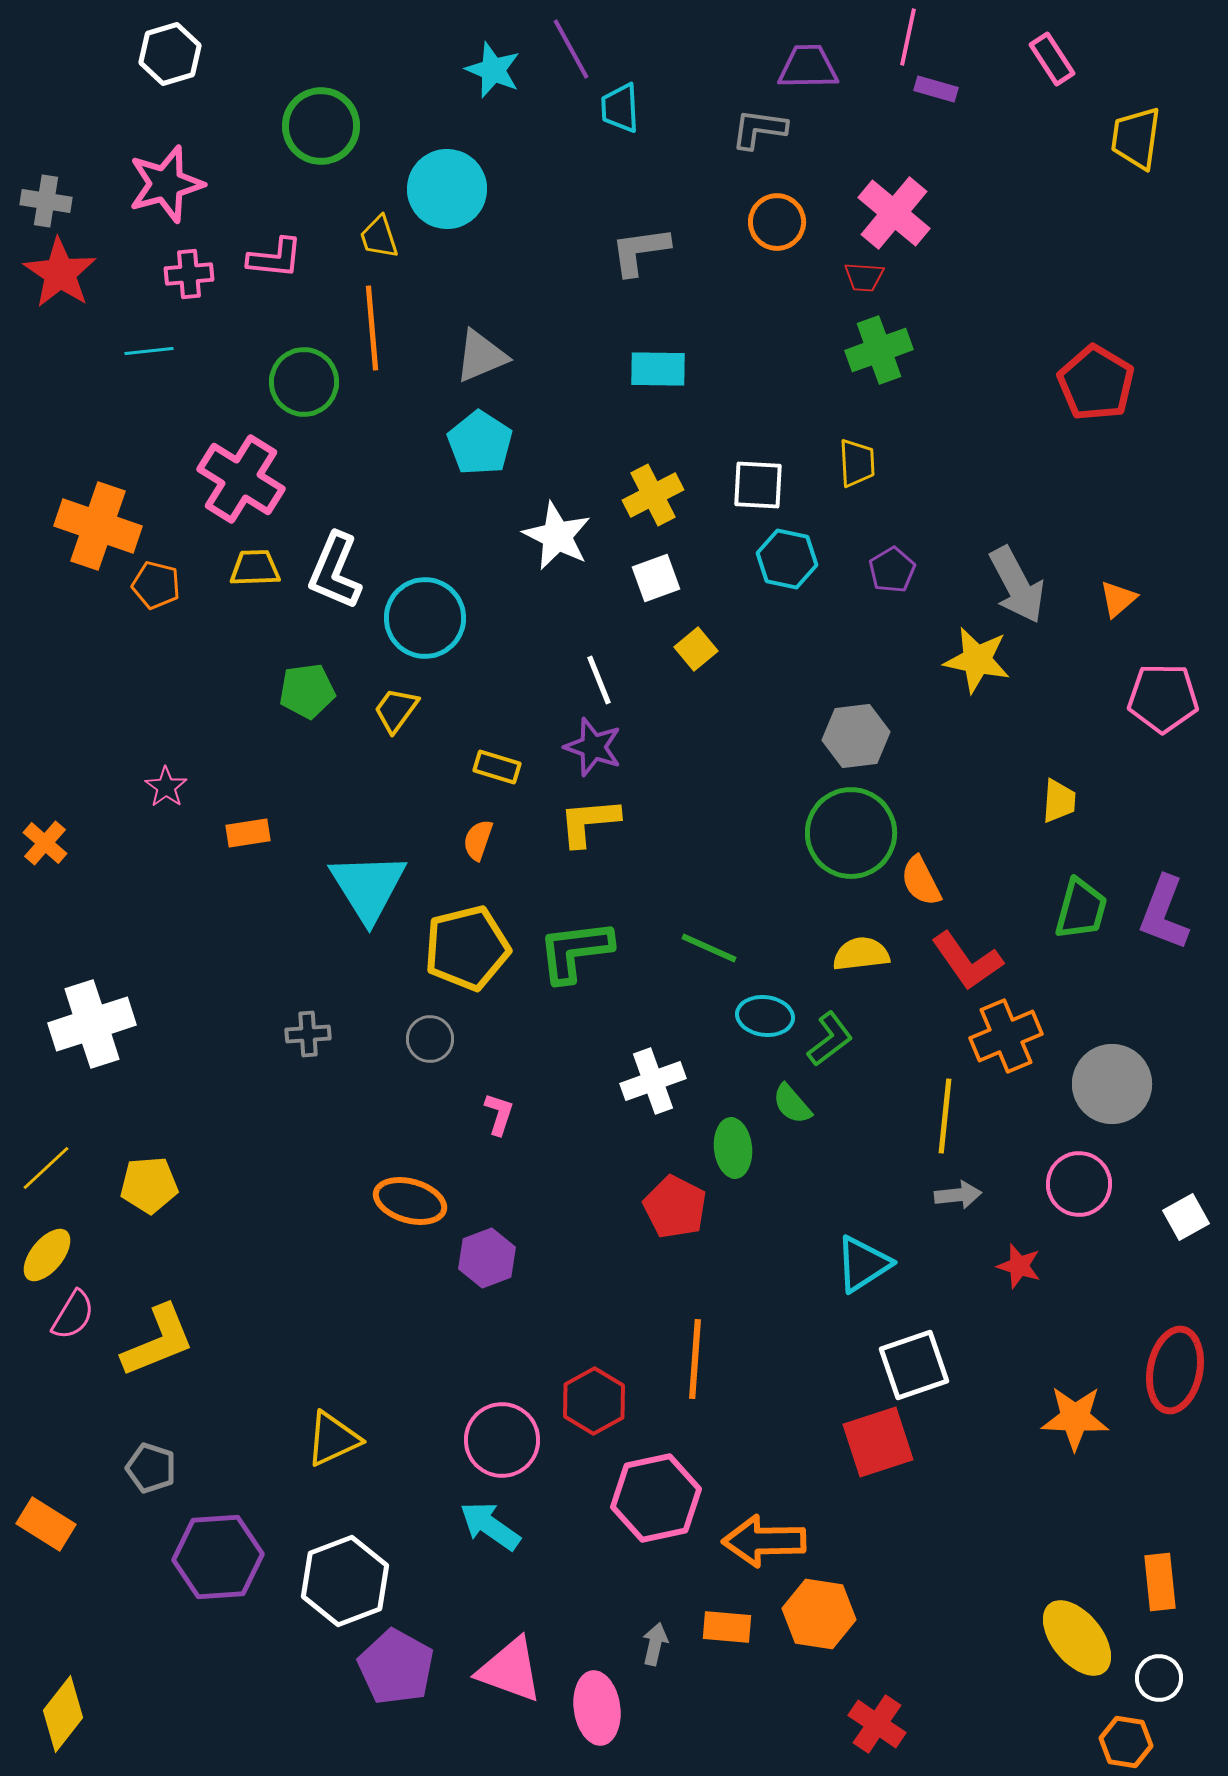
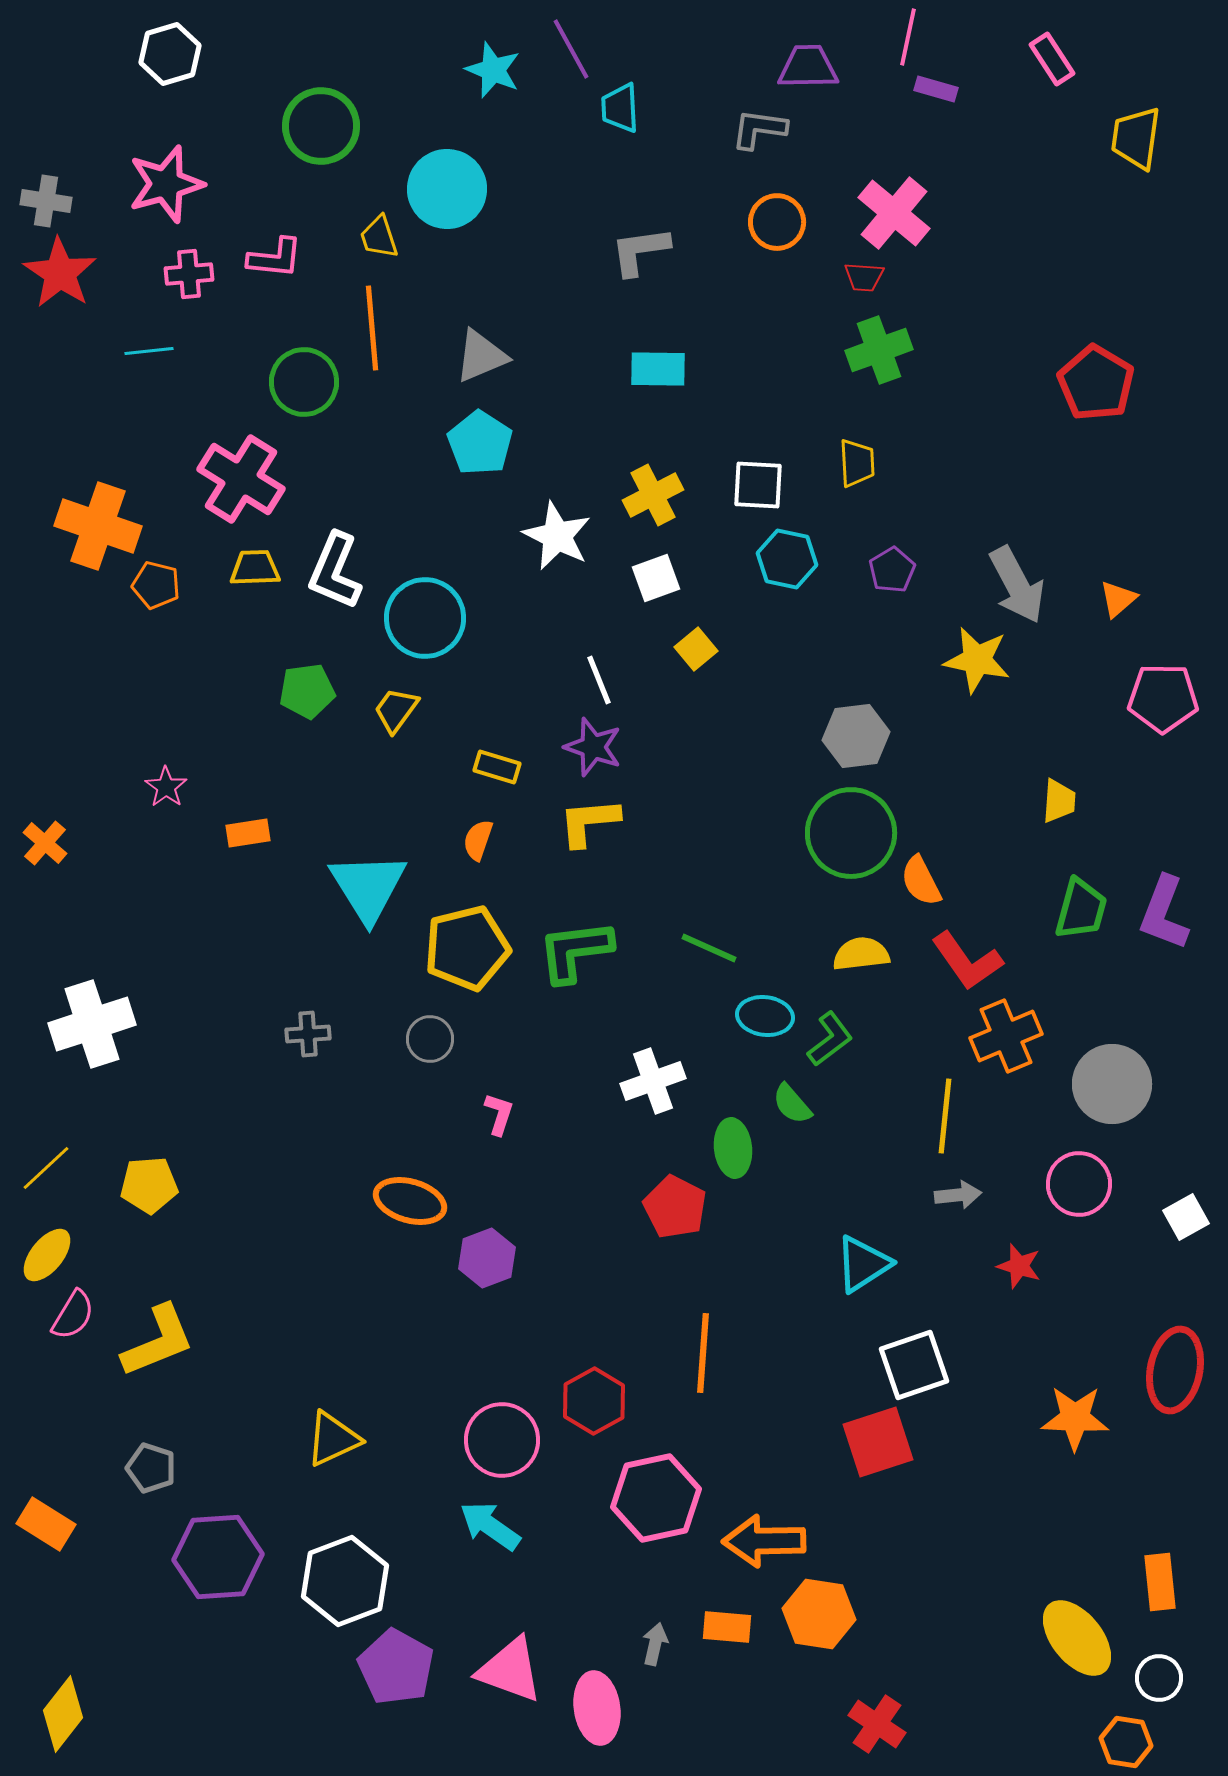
orange line at (695, 1359): moved 8 px right, 6 px up
